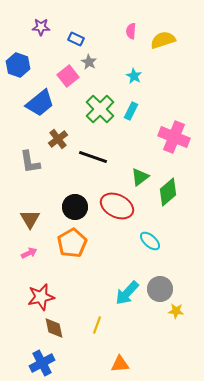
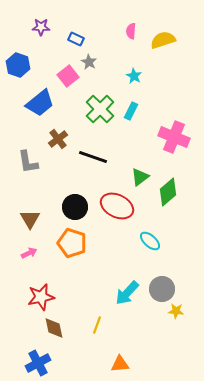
gray L-shape: moved 2 px left
orange pentagon: rotated 24 degrees counterclockwise
gray circle: moved 2 px right
blue cross: moved 4 px left
